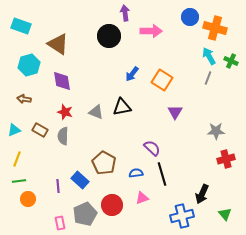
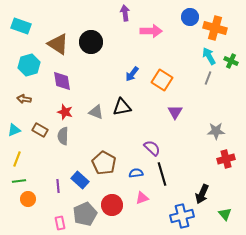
black circle: moved 18 px left, 6 px down
